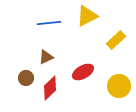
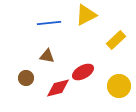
yellow triangle: moved 1 px left, 1 px up
brown triangle: moved 1 px right, 1 px up; rotated 35 degrees clockwise
red diamond: moved 8 px right; rotated 30 degrees clockwise
